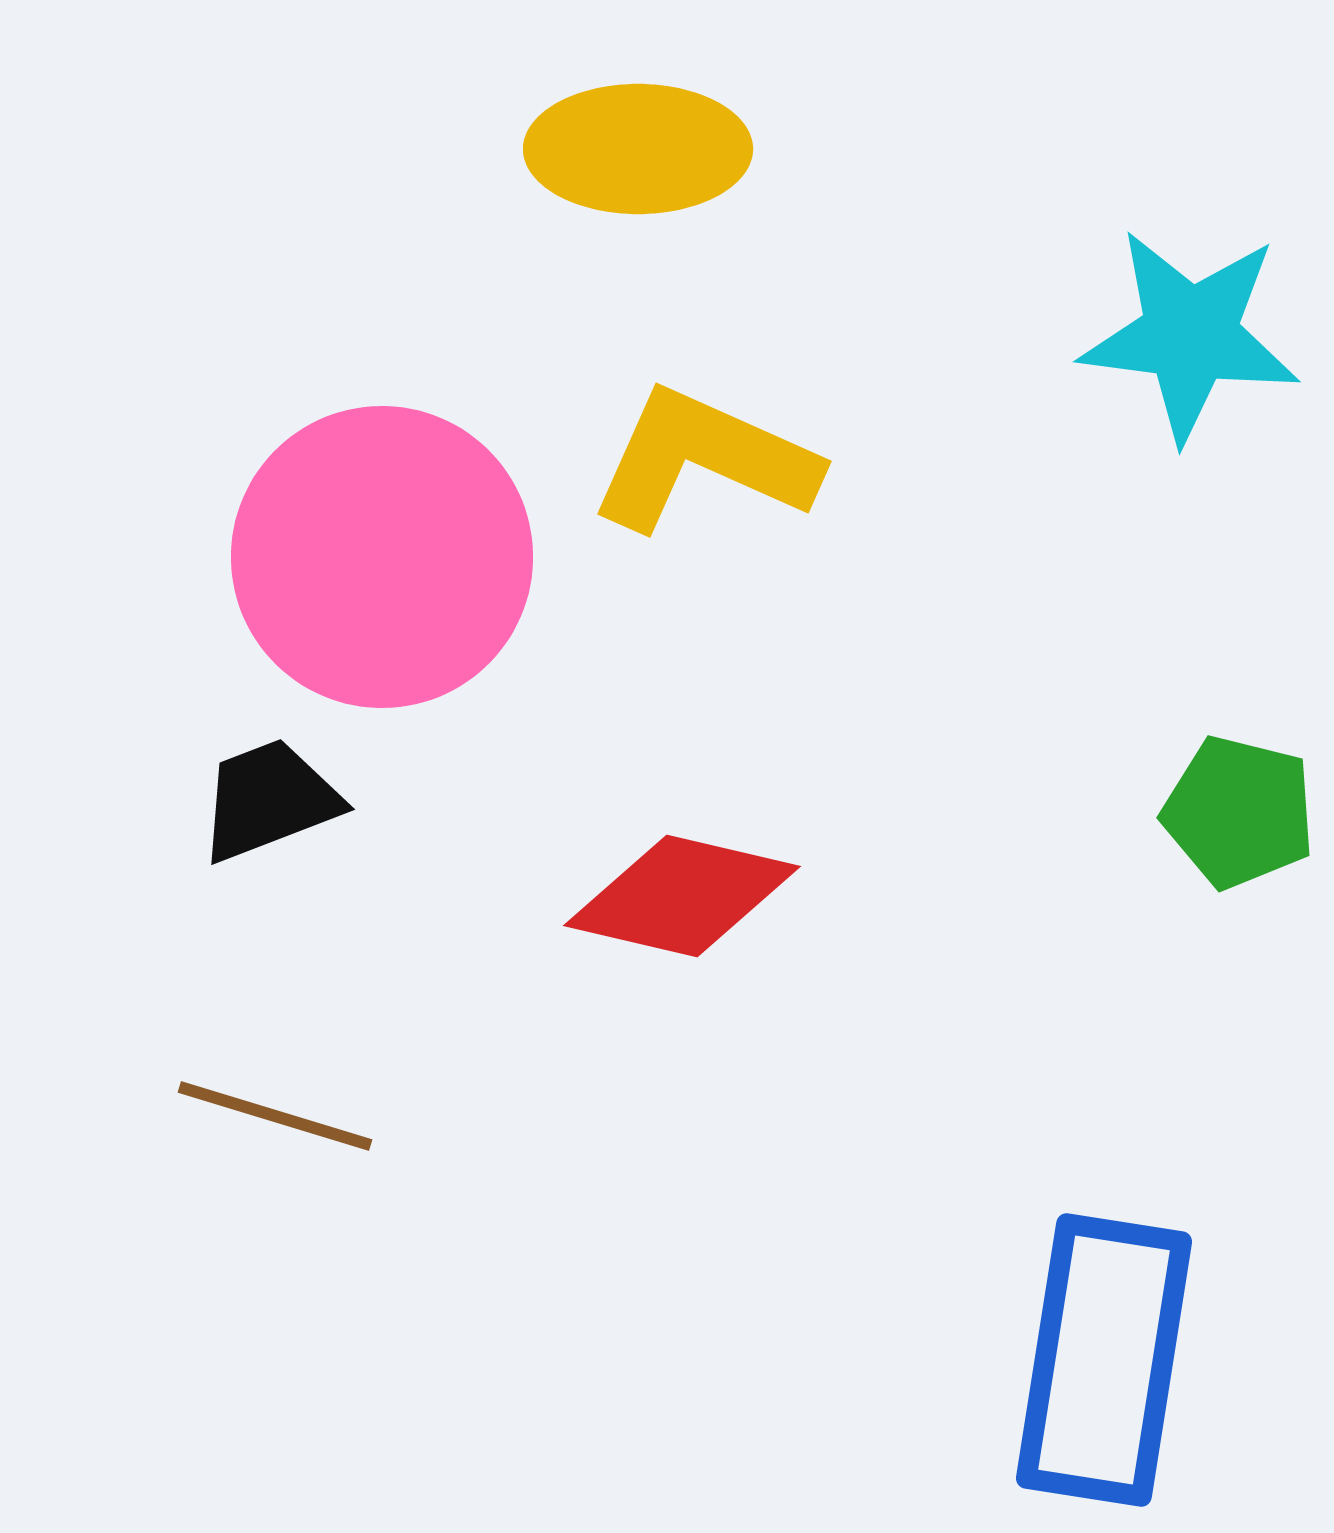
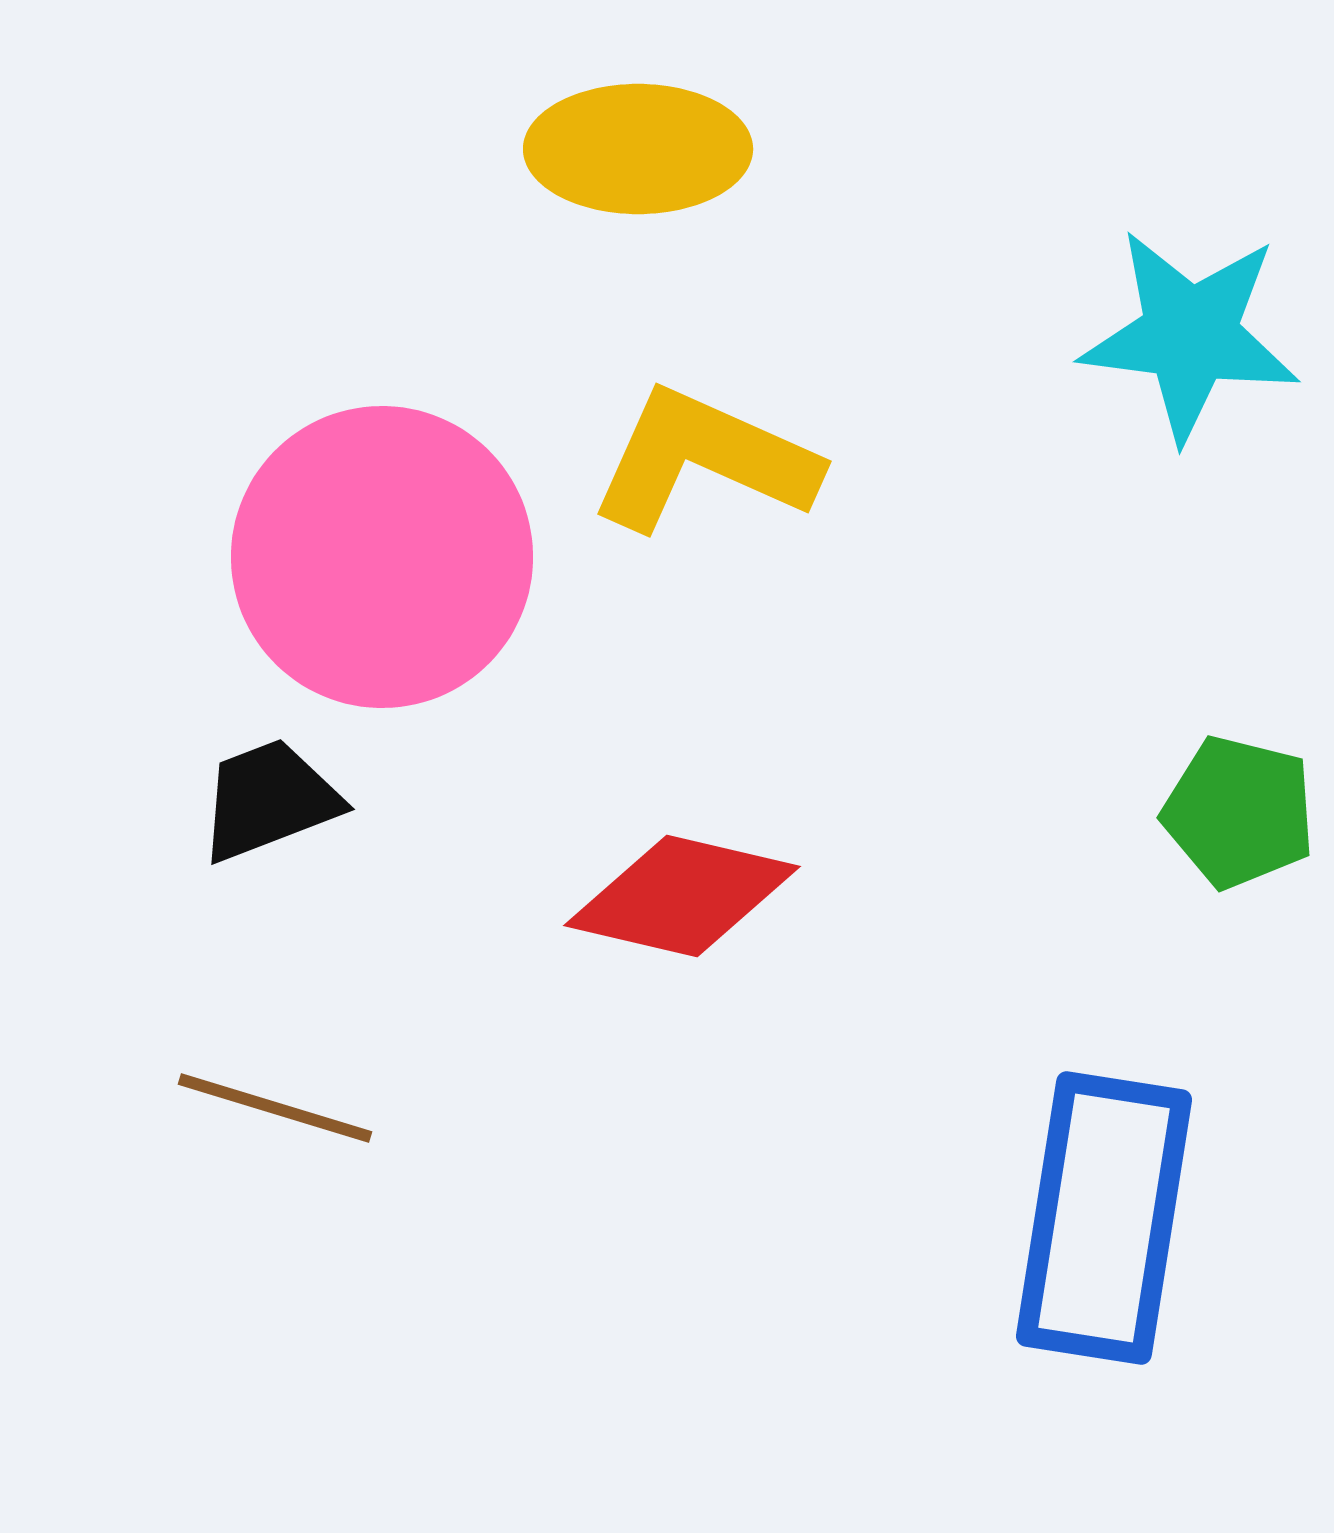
brown line: moved 8 px up
blue rectangle: moved 142 px up
